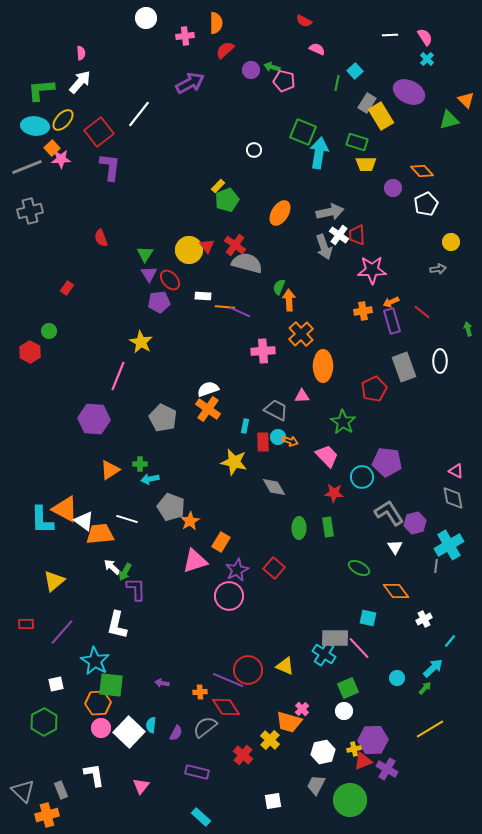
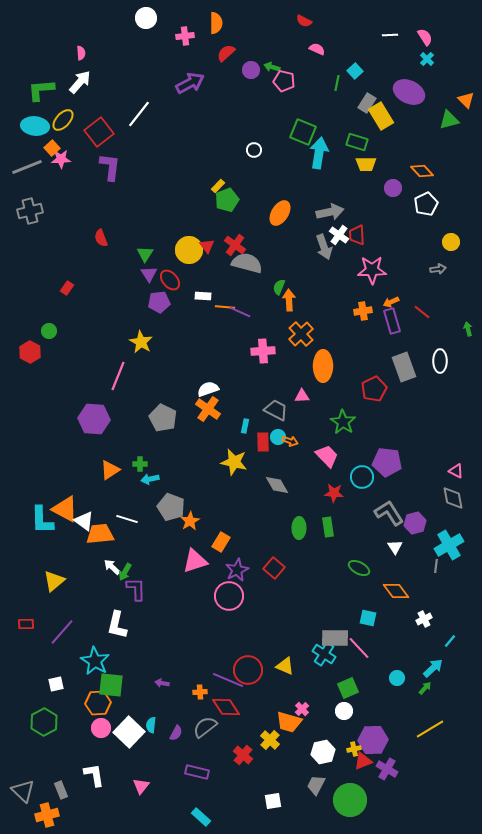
red semicircle at (225, 50): moved 1 px right, 3 px down
gray diamond at (274, 487): moved 3 px right, 2 px up
